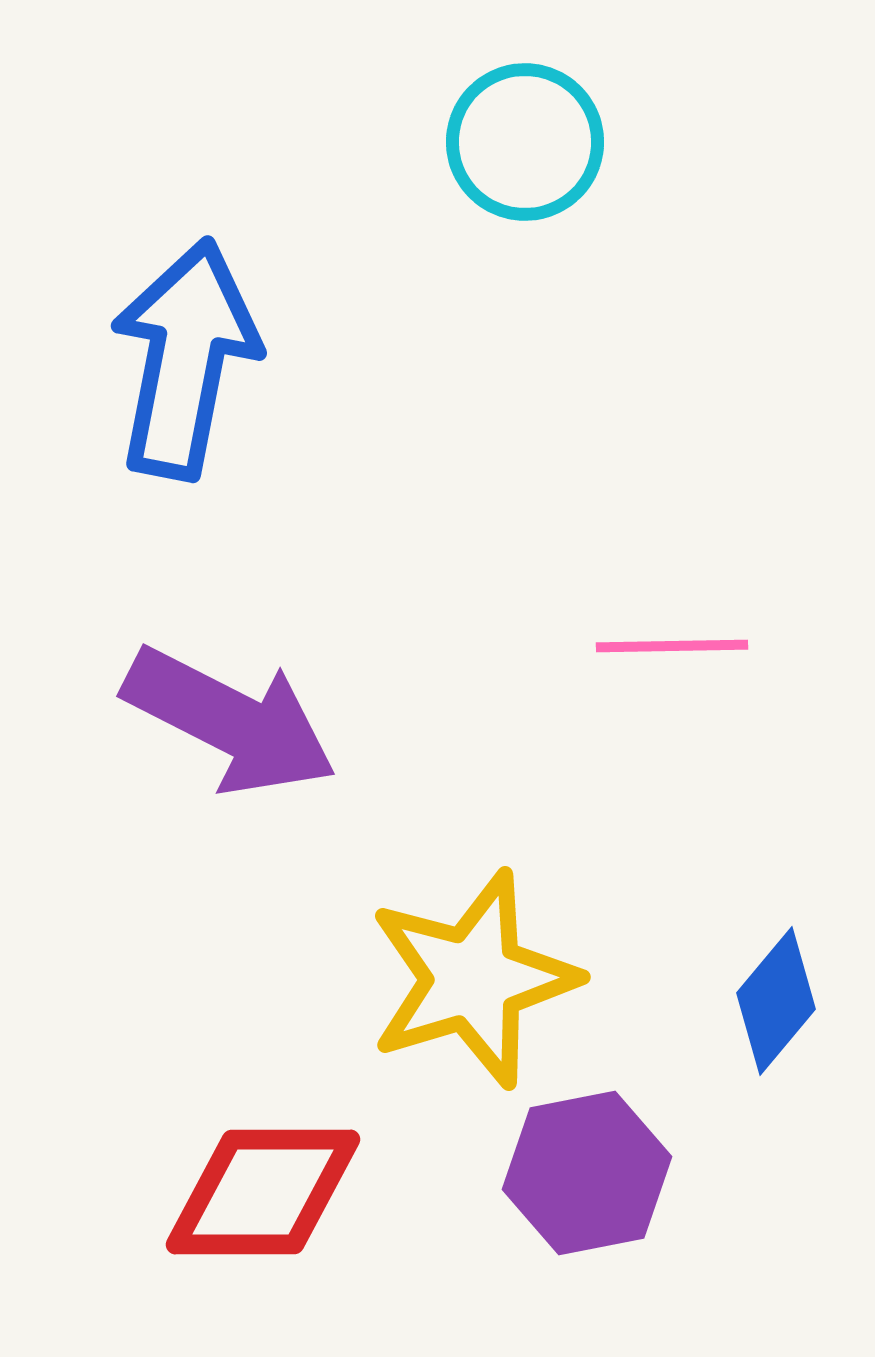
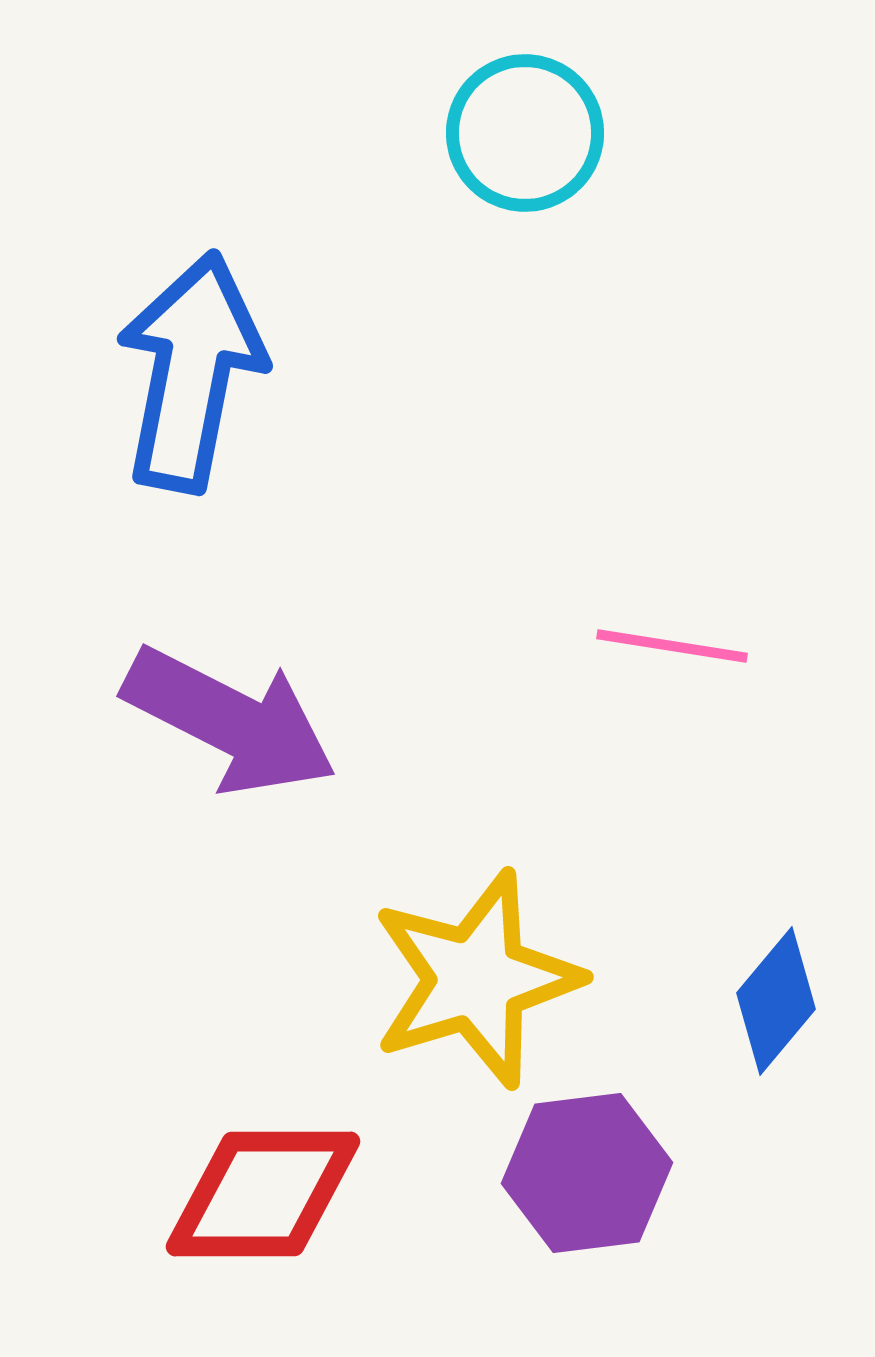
cyan circle: moved 9 px up
blue arrow: moved 6 px right, 13 px down
pink line: rotated 10 degrees clockwise
yellow star: moved 3 px right
purple hexagon: rotated 4 degrees clockwise
red diamond: moved 2 px down
